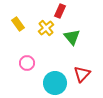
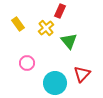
green triangle: moved 3 px left, 4 px down
